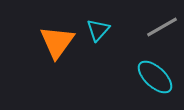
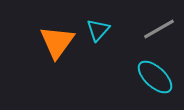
gray line: moved 3 px left, 2 px down
